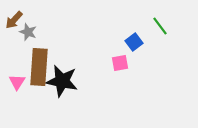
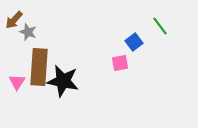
black star: moved 1 px right
